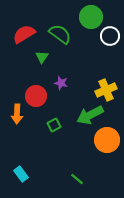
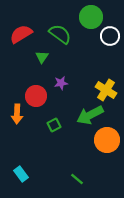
red semicircle: moved 3 px left
purple star: rotated 24 degrees counterclockwise
yellow cross: rotated 35 degrees counterclockwise
